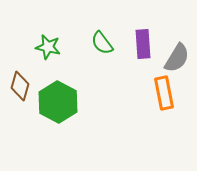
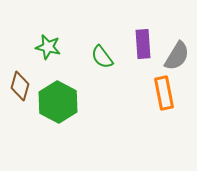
green semicircle: moved 14 px down
gray semicircle: moved 2 px up
